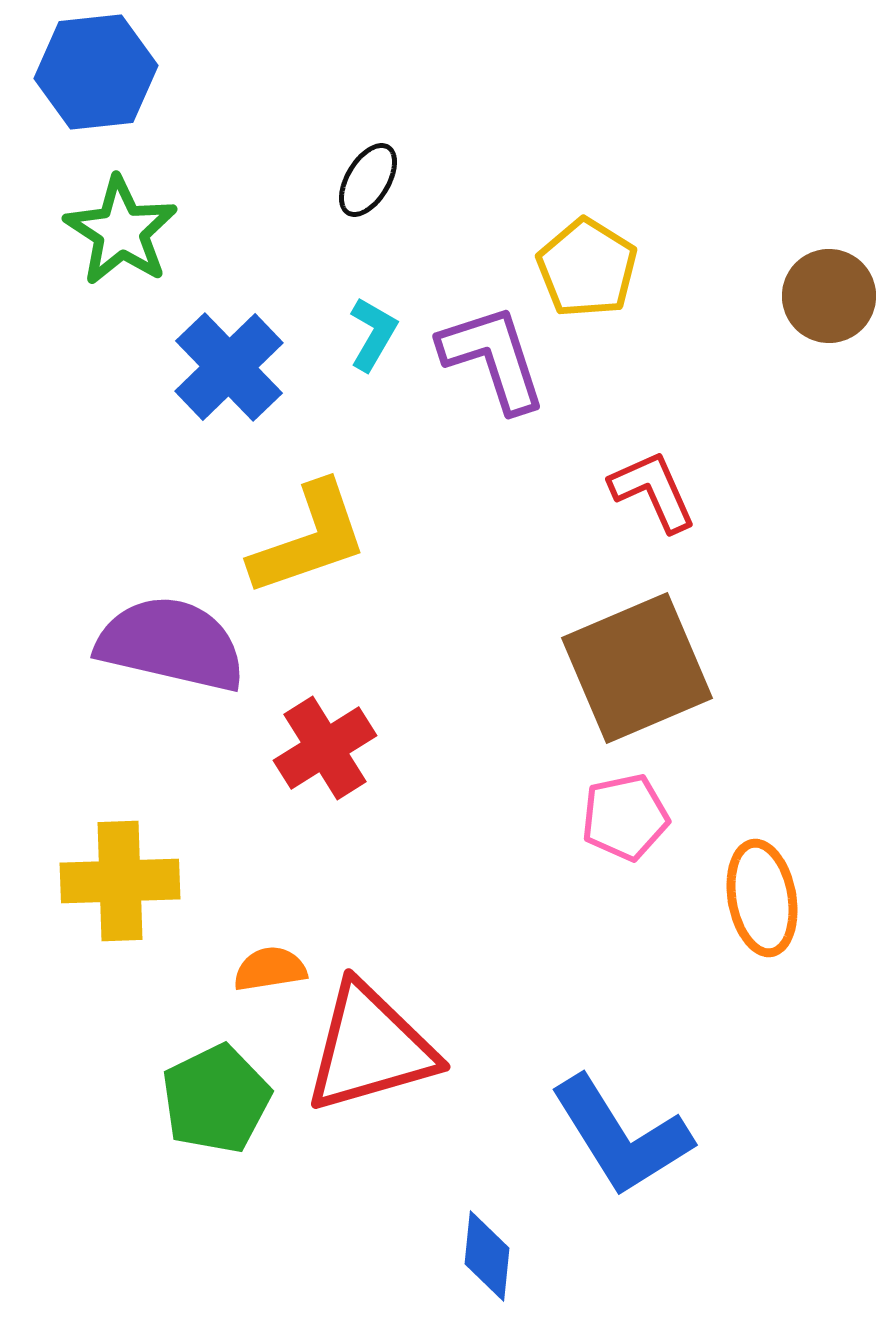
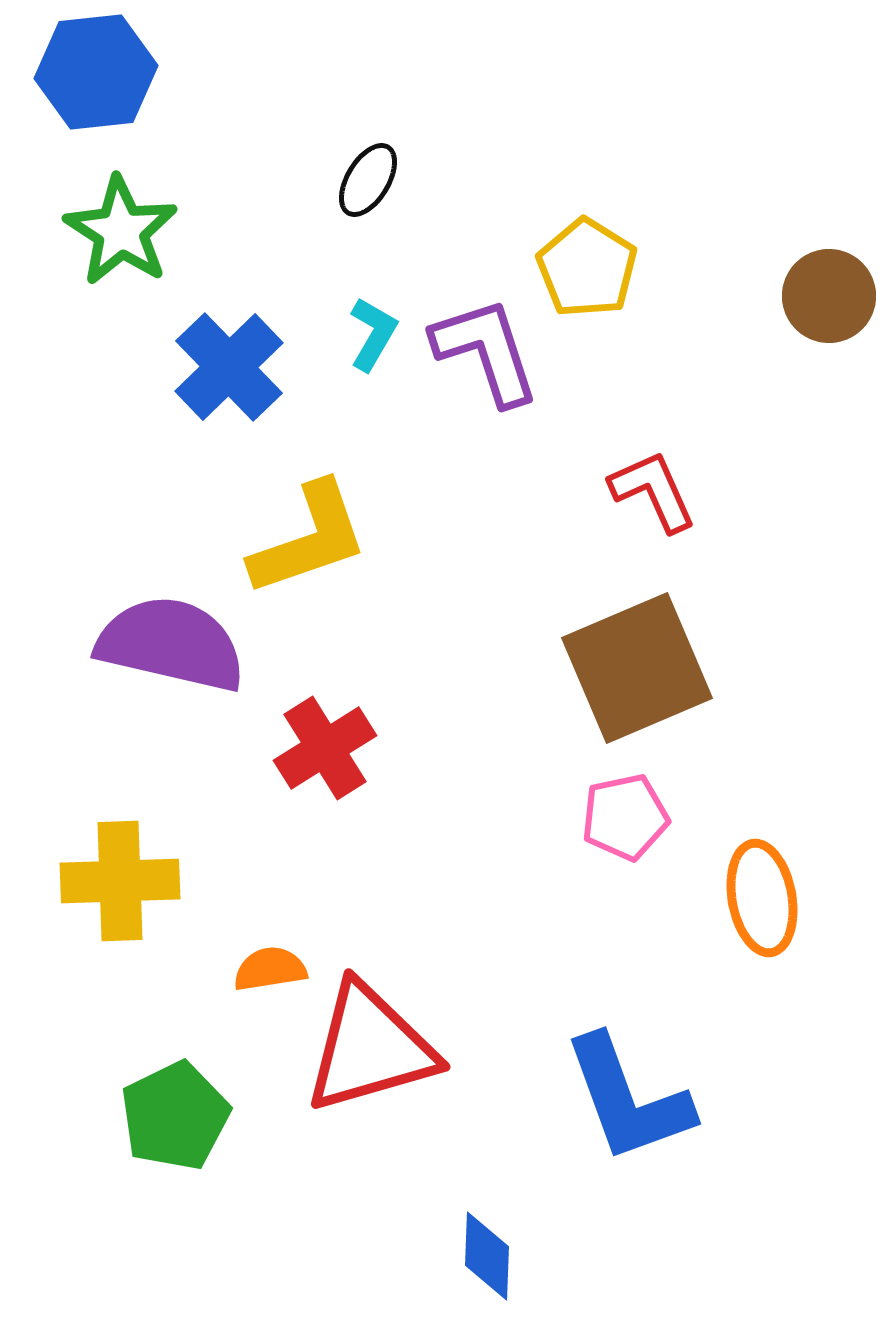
purple L-shape: moved 7 px left, 7 px up
green pentagon: moved 41 px left, 17 px down
blue L-shape: moved 7 px right, 37 px up; rotated 12 degrees clockwise
blue diamond: rotated 4 degrees counterclockwise
